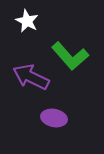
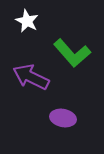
green L-shape: moved 2 px right, 3 px up
purple ellipse: moved 9 px right
